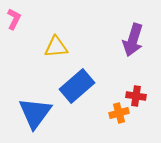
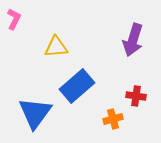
orange cross: moved 6 px left, 6 px down
